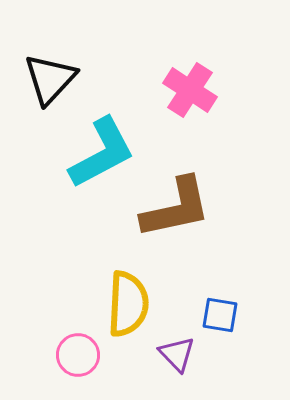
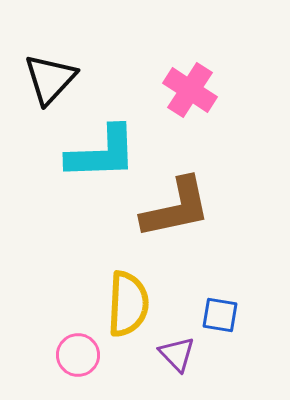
cyan L-shape: rotated 26 degrees clockwise
